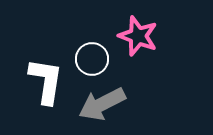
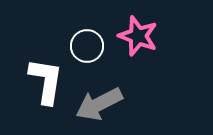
white circle: moved 5 px left, 13 px up
gray arrow: moved 3 px left
